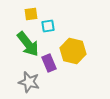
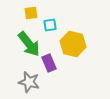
yellow square: moved 1 px up
cyan square: moved 2 px right, 1 px up
green arrow: moved 1 px right
yellow hexagon: moved 7 px up
